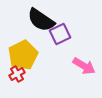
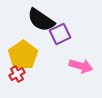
yellow pentagon: rotated 8 degrees counterclockwise
pink arrow: moved 3 px left; rotated 15 degrees counterclockwise
